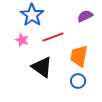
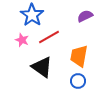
red line: moved 4 px left; rotated 10 degrees counterclockwise
